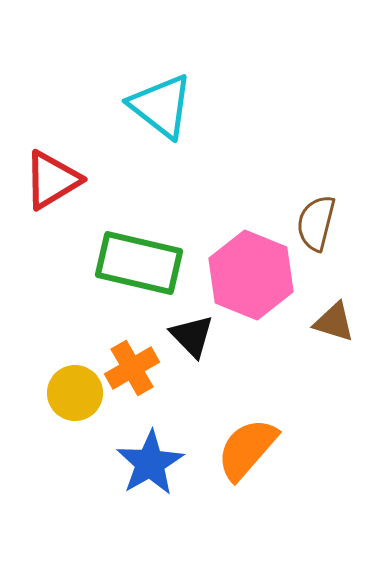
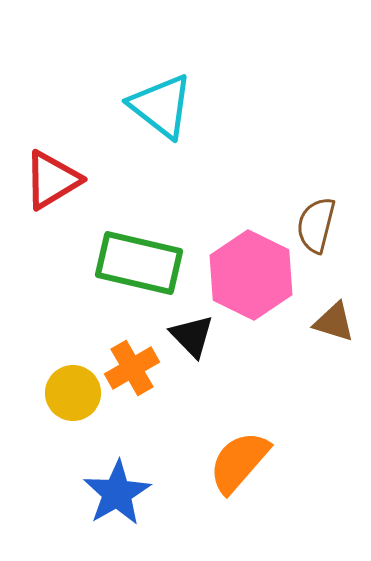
brown semicircle: moved 2 px down
pink hexagon: rotated 4 degrees clockwise
yellow circle: moved 2 px left
orange semicircle: moved 8 px left, 13 px down
blue star: moved 33 px left, 30 px down
